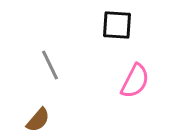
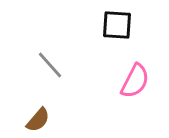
gray line: rotated 16 degrees counterclockwise
